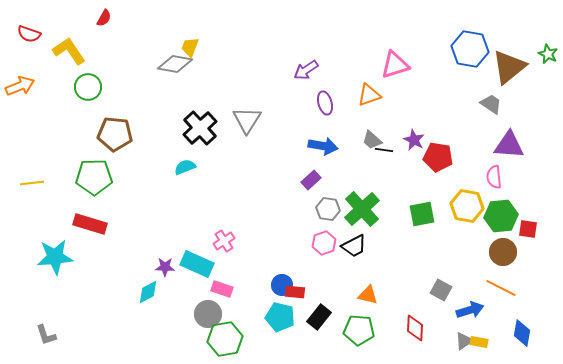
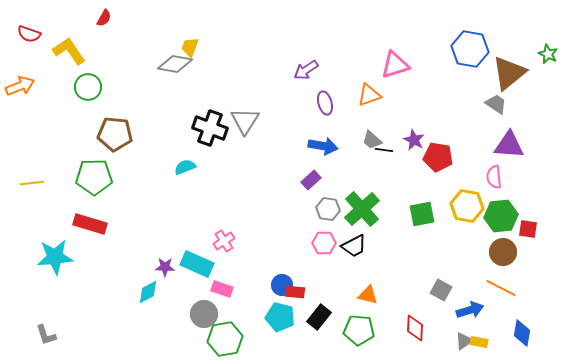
brown triangle at (509, 67): moved 6 px down
gray trapezoid at (491, 104): moved 5 px right
gray triangle at (247, 120): moved 2 px left, 1 px down
black cross at (200, 128): moved 10 px right; rotated 28 degrees counterclockwise
pink hexagon at (324, 243): rotated 20 degrees clockwise
gray circle at (208, 314): moved 4 px left
